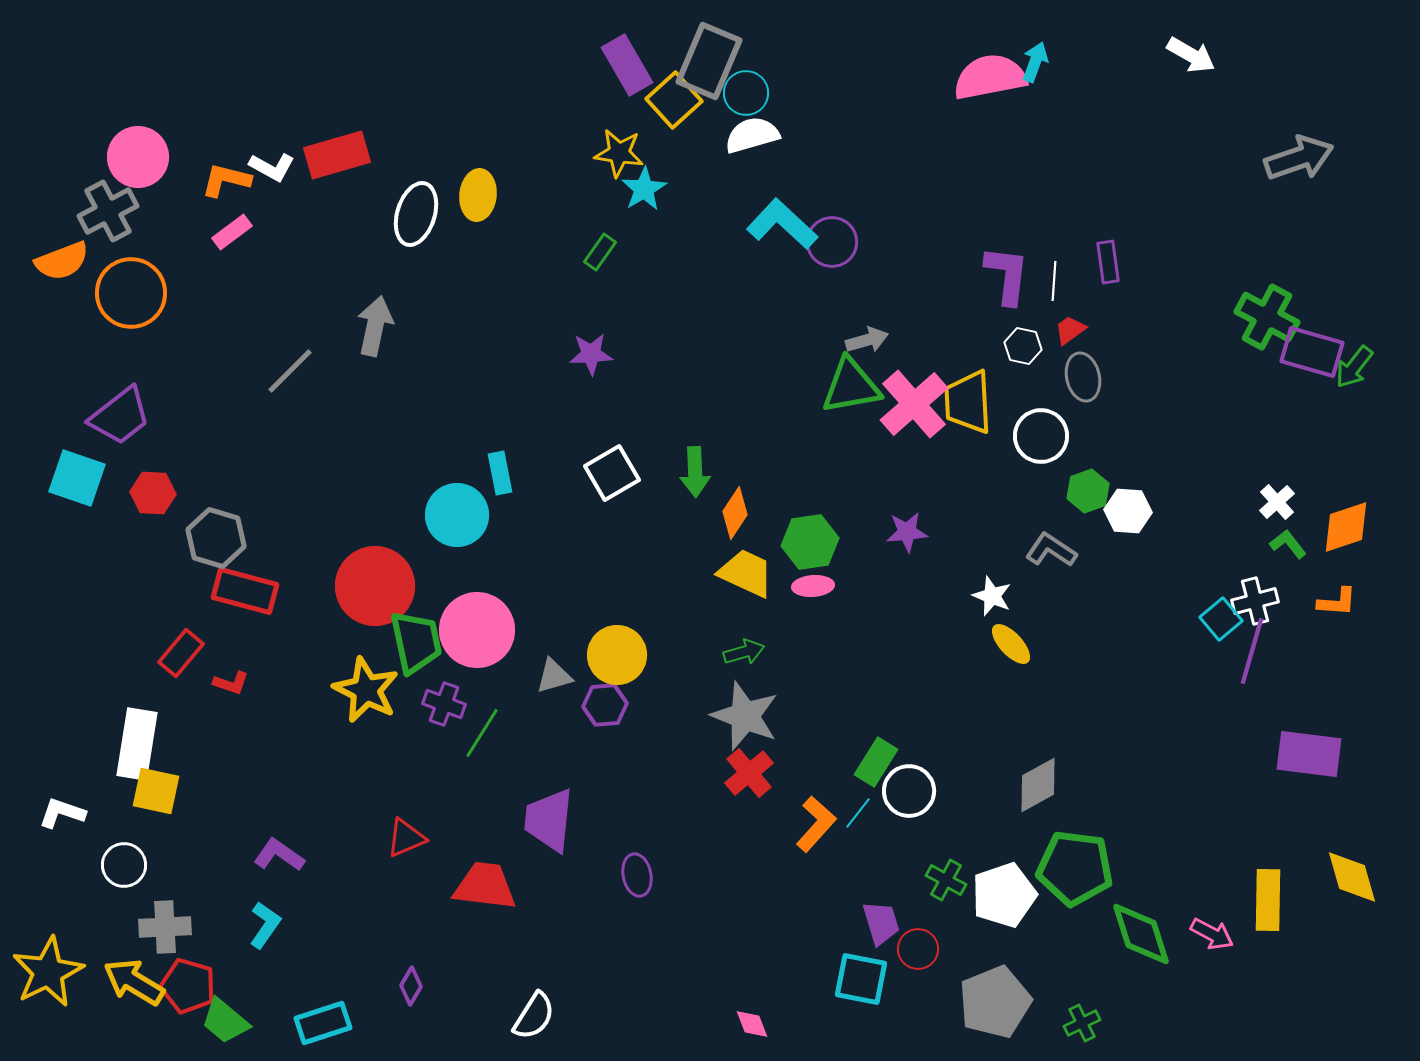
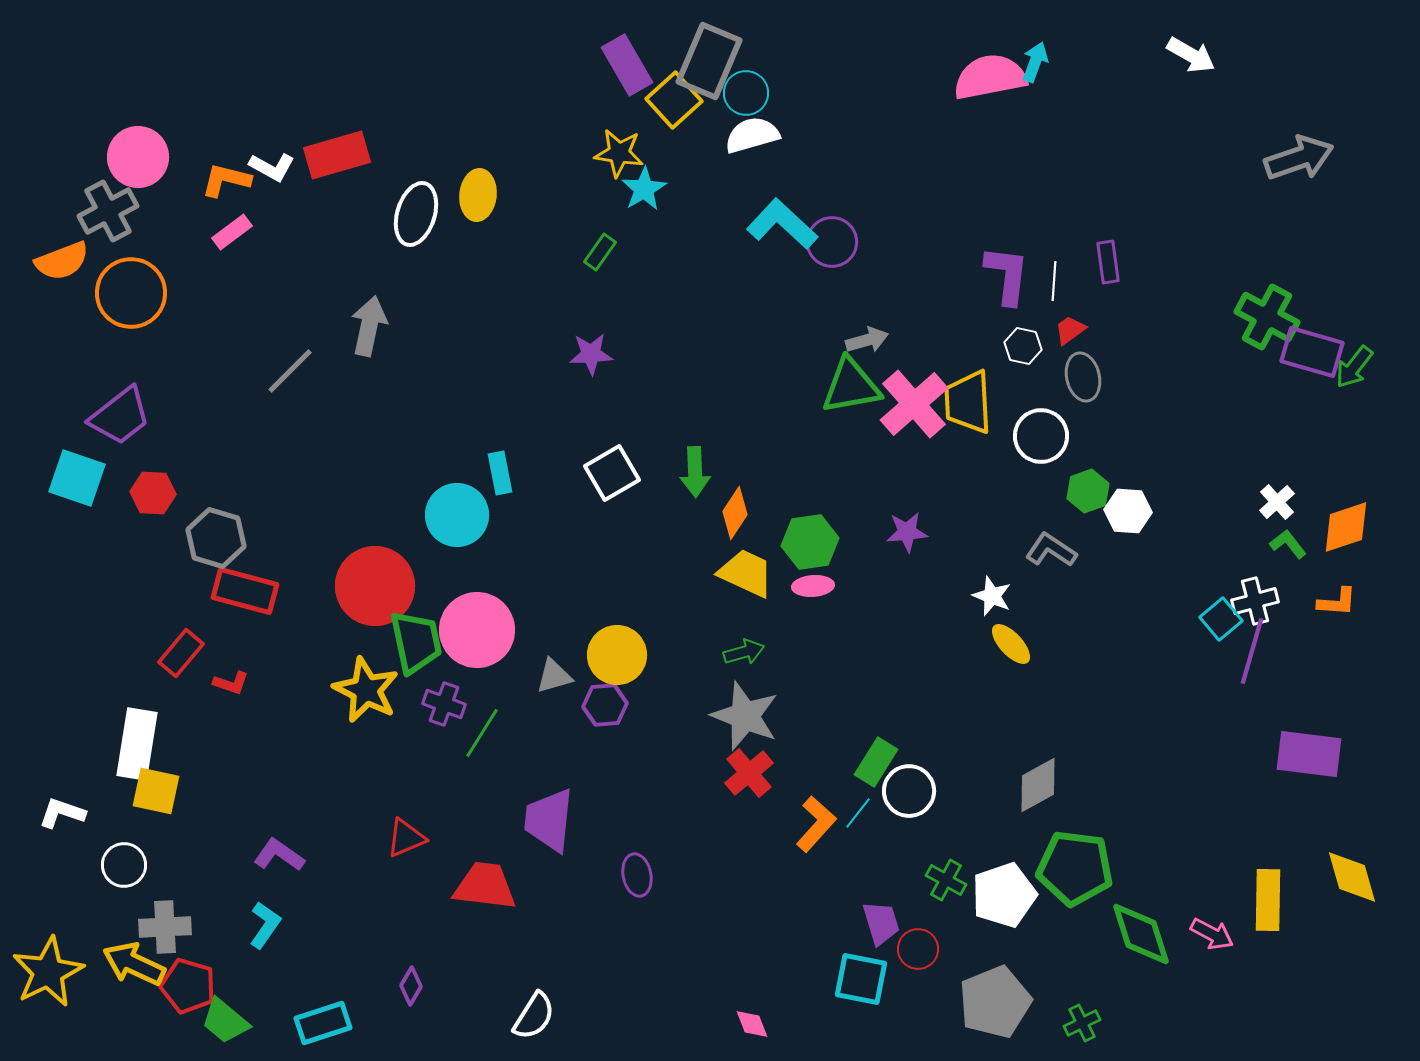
gray arrow at (375, 326): moved 6 px left
yellow arrow at (134, 982): moved 18 px up; rotated 6 degrees counterclockwise
